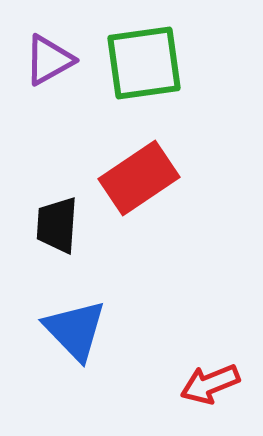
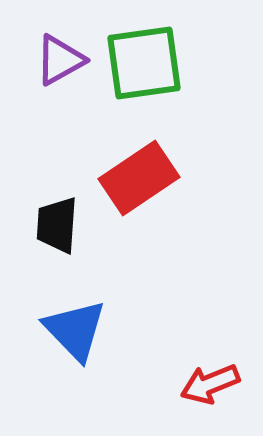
purple triangle: moved 11 px right
